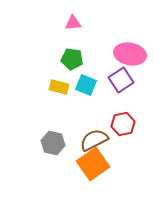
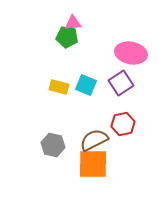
pink ellipse: moved 1 px right, 1 px up
green pentagon: moved 5 px left, 22 px up
purple square: moved 3 px down
gray hexagon: moved 2 px down
orange square: rotated 36 degrees clockwise
